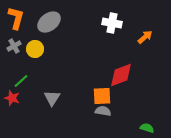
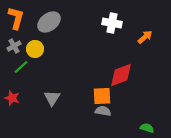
green line: moved 14 px up
